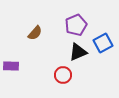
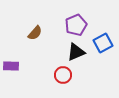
black triangle: moved 2 px left
